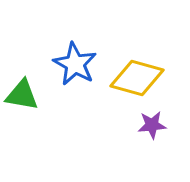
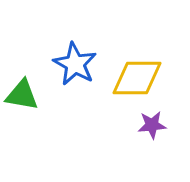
yellow diamond: rotated 16 degrees counterclockwise
